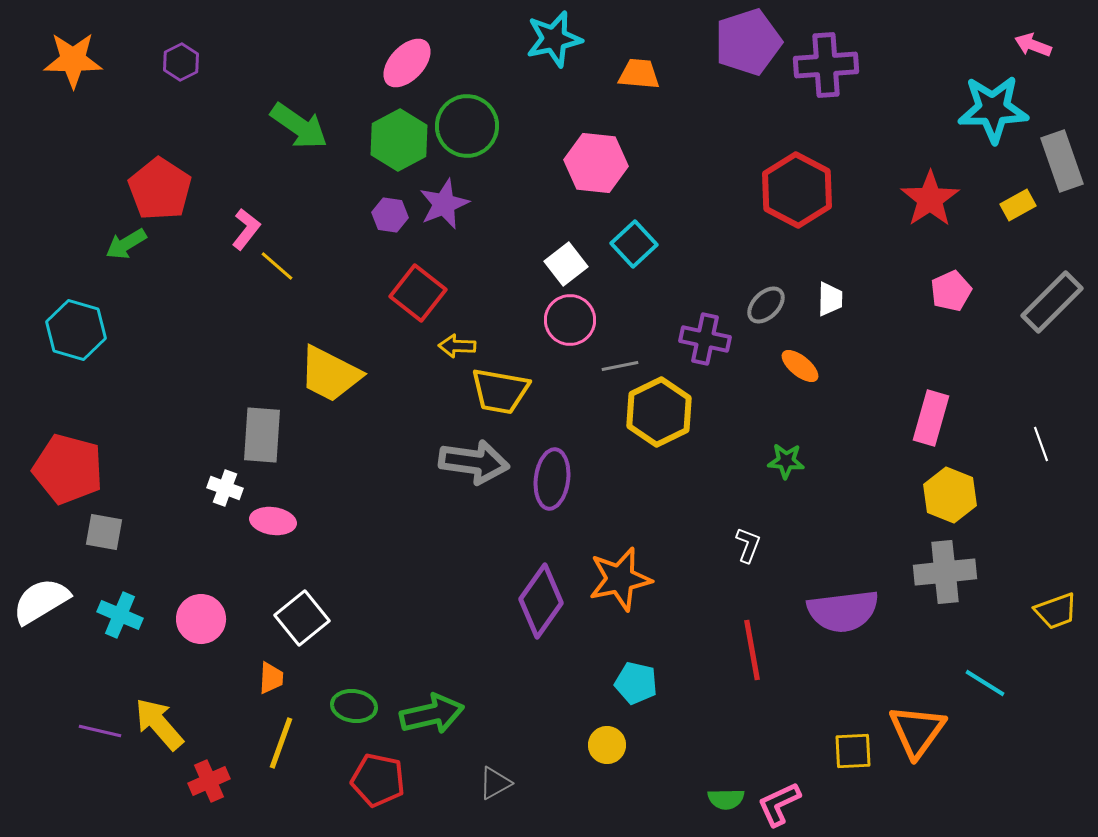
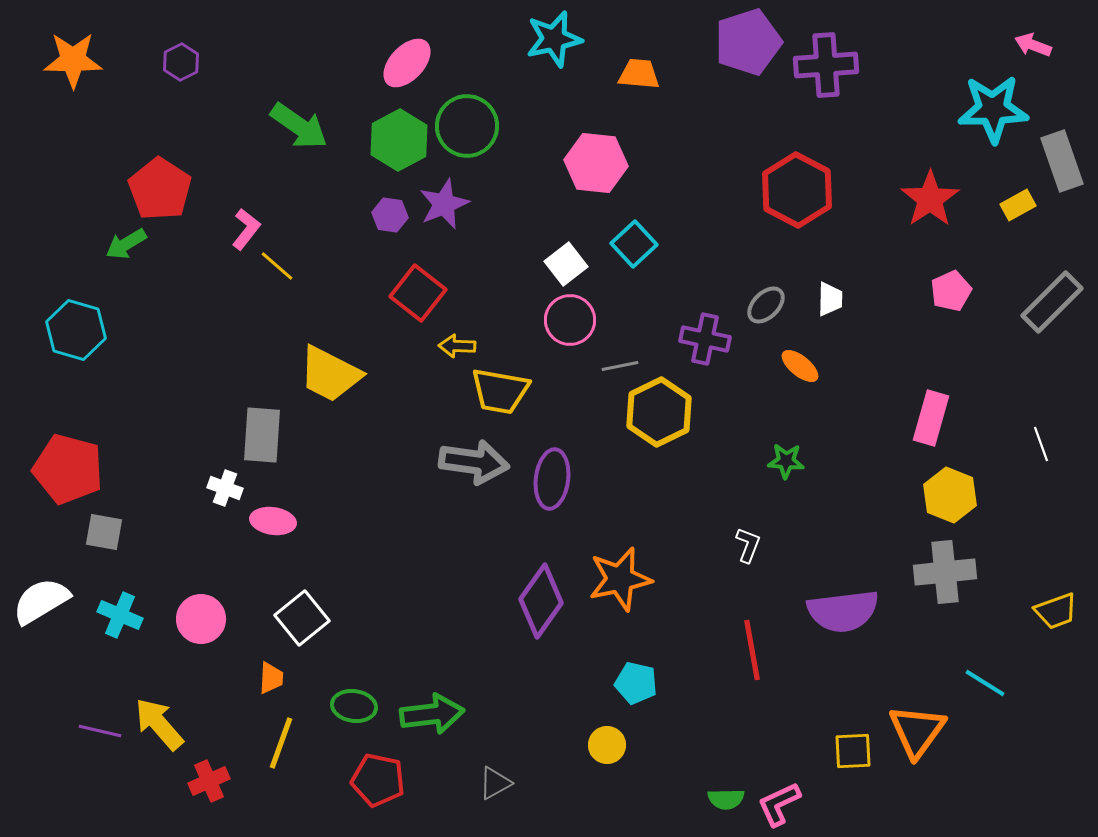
green arrow at (432, 714): rotated 6 degrees clockwise
